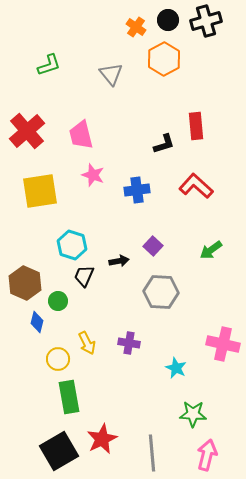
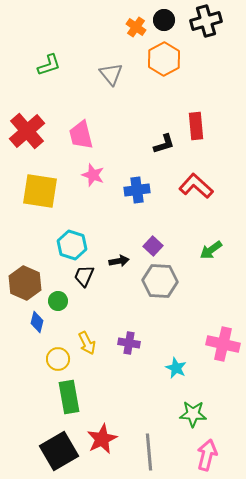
black circle: moved 4 px left
yellow square: rotated 18 degrees clockwise
gray hexagon: moved 1 px left, 11 px up
gray line: moved 3 px left, 1 px up
